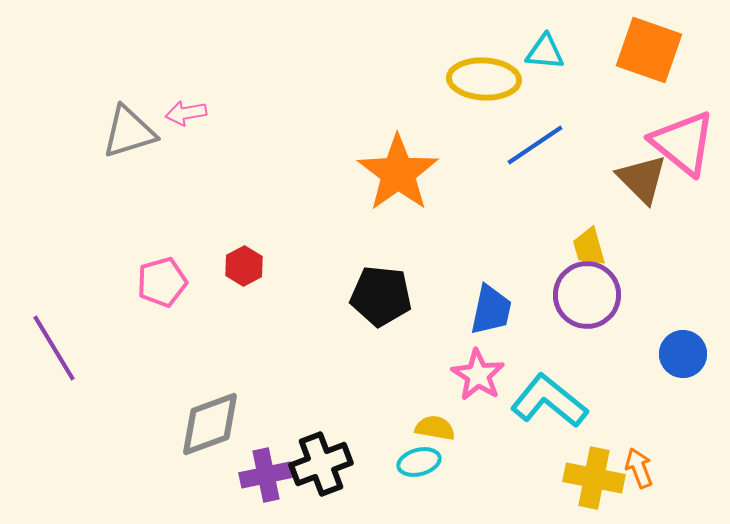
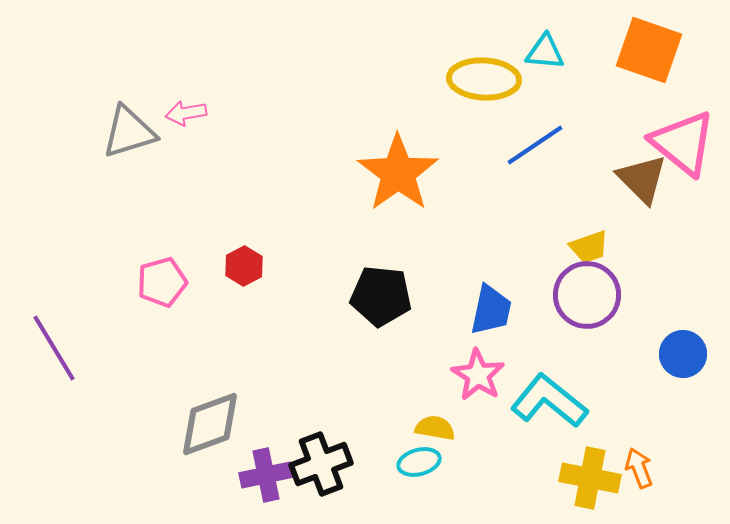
yellow trapezoid: rotated 93 degrees counterclockwise
yellow cross: moved 4 px left
